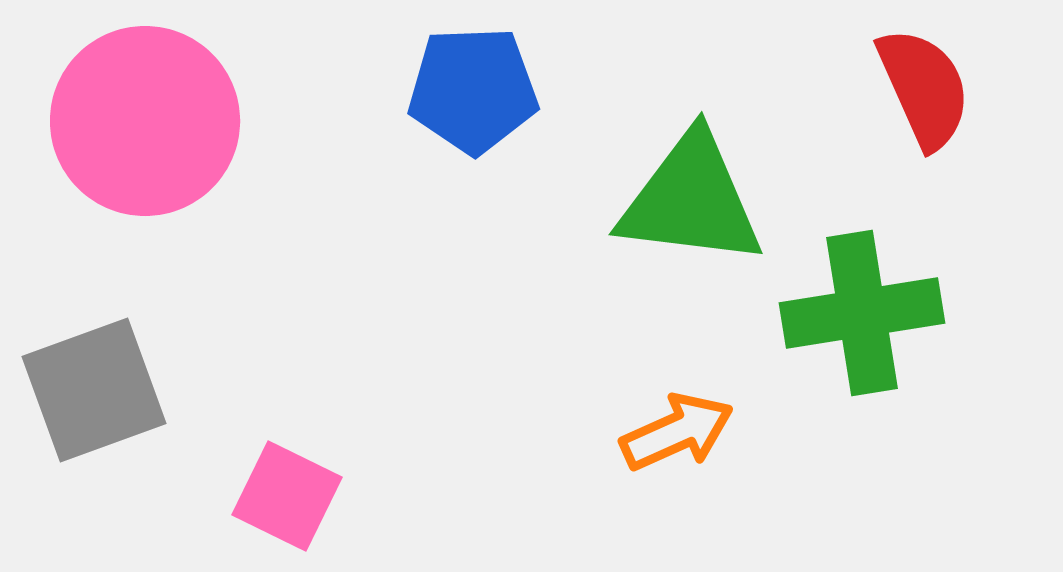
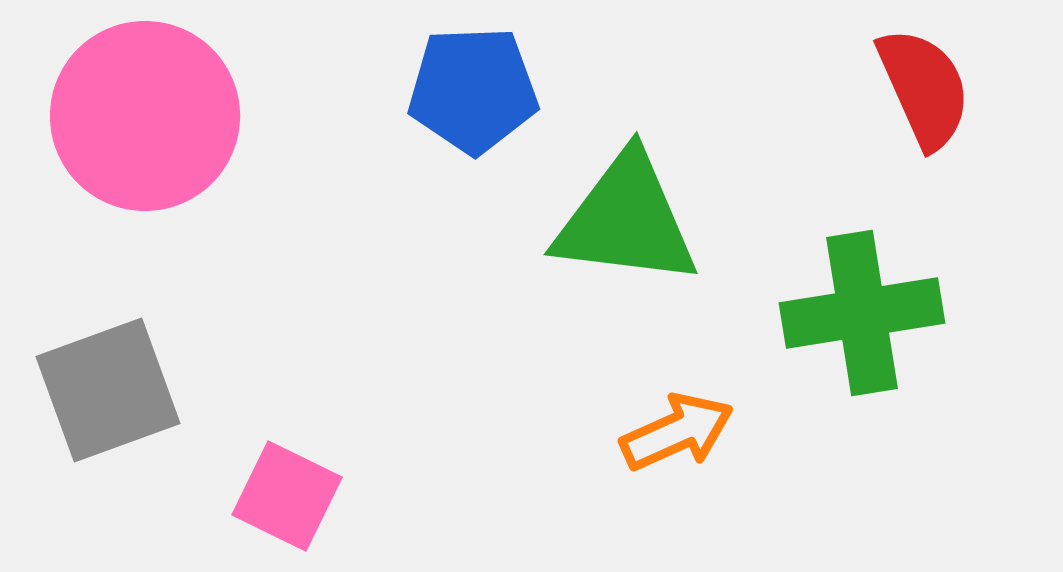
pink circle: moved 5 px up
green triangle: moved 65 px left, 20 px down
gray square: moved 14 px right
